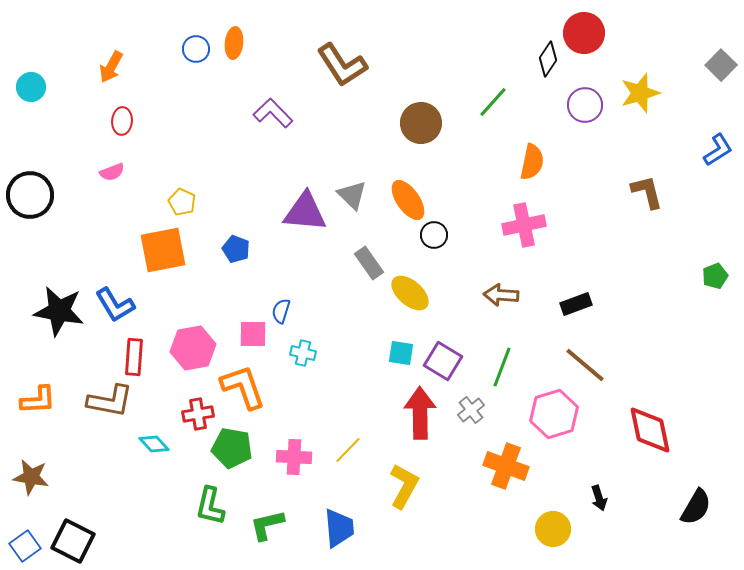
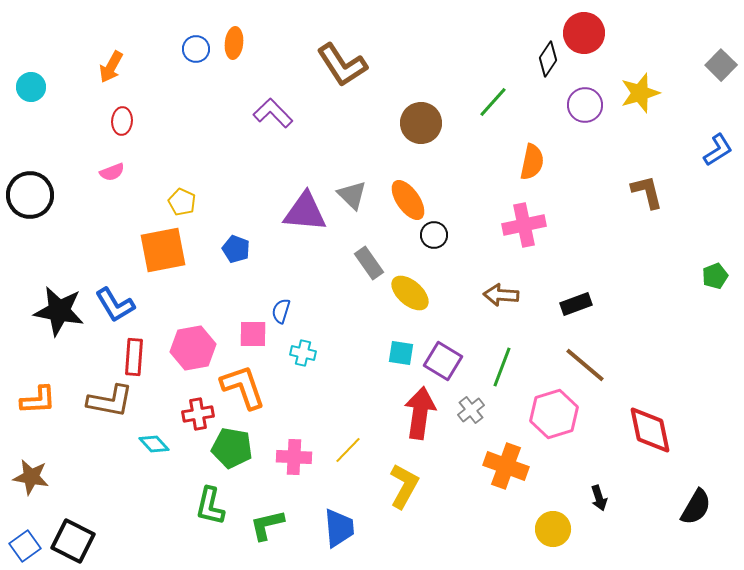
red arrow at (420, 413): rotated 9 degrees clockwise
